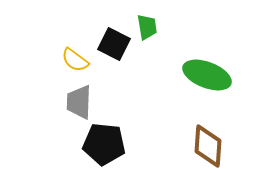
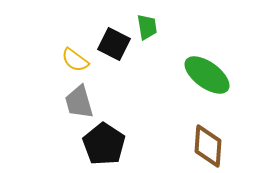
green ellipse: rotated 15 degrees clockwise
gray trapezoid: rotated 18 degrees counterclockwise
black pentagon: rotated 27 degrees clockwise
